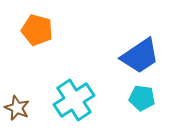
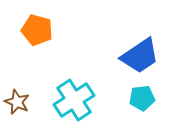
cyan pentagon: rotated 15 degrees counterclockwise
brown star: moved 6 px up
